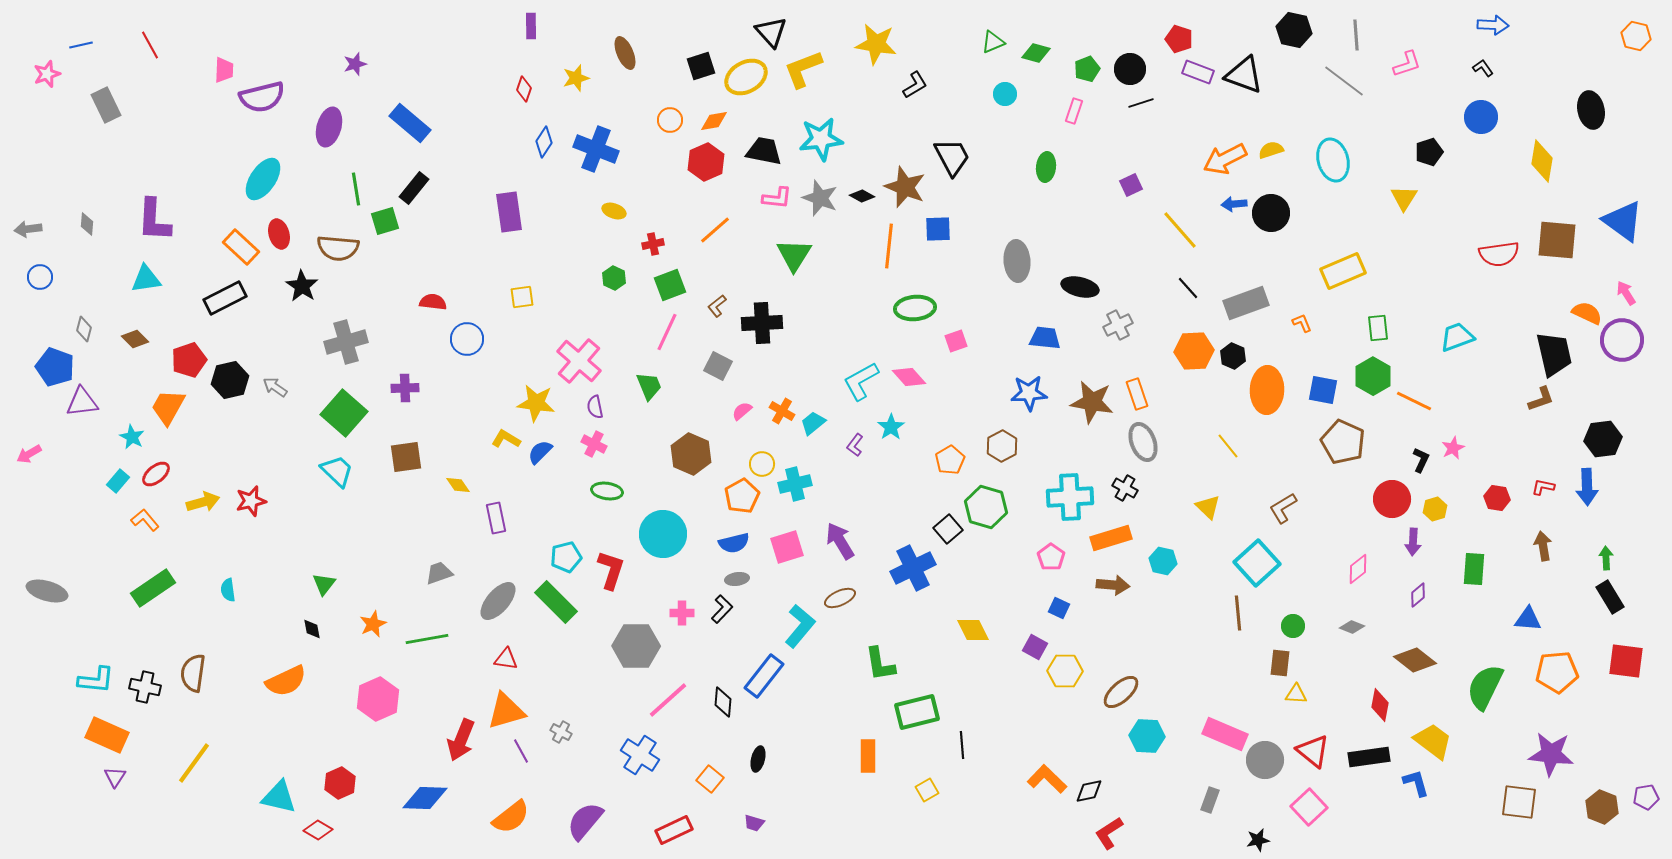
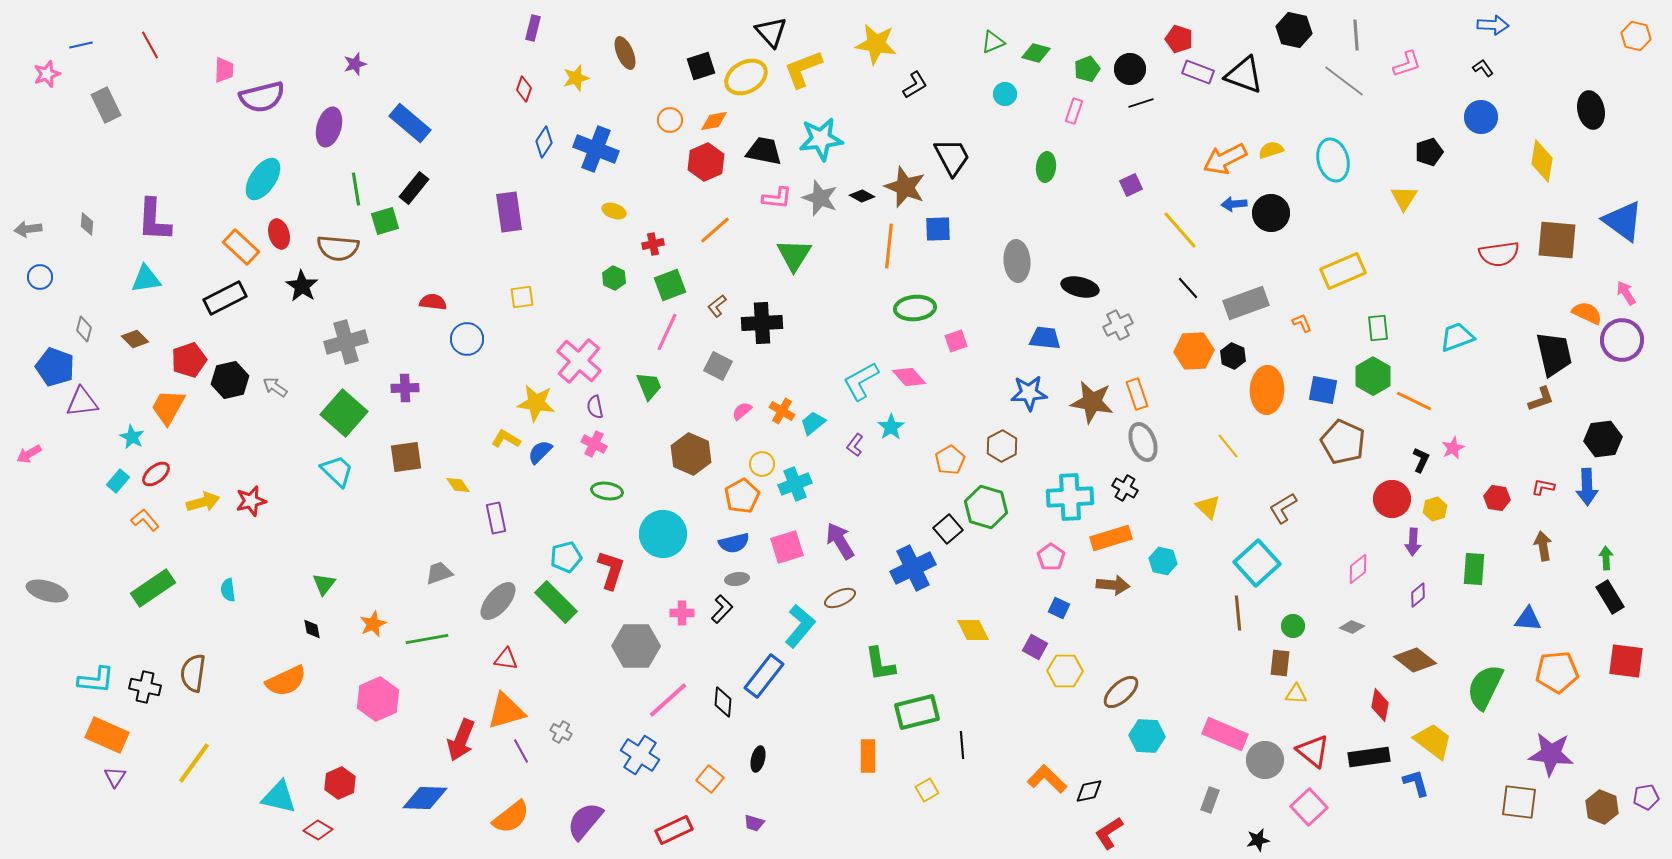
purple rectangle at (531, 26): moved 2 px right, 2 px down; rotated 15 degrees clockwise
cyan cross at (795, 484): rotated 8 degrees counterclockwise
